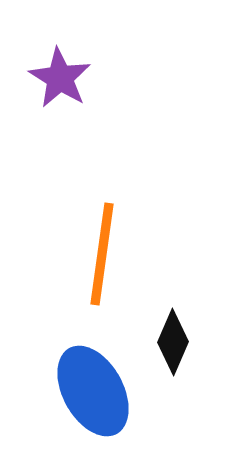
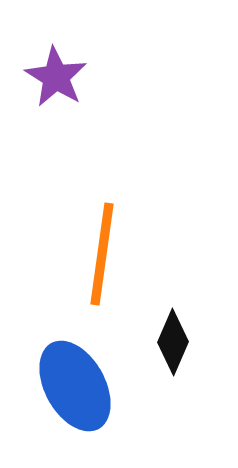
purple star: moved 4 px left, 1 px up
blue ellipse: moved 18 px left, 5 px up
